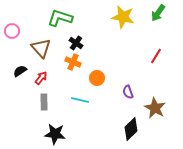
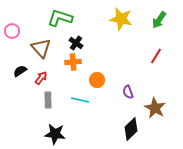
green arrow: moved 1 px right, 7 px down
yellow star: moved 2 px left, 2 px down
orange cross: rotated 28 degrees counterclockwise
orange circle: moved 2 px down
gray rectangle: moved 4 px right, 2 px up
